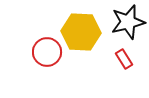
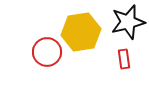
yellow hexagon: rotated 12 degrees counterclockwise
red rectangle: rotated 24 degrees clockwise
